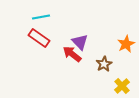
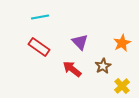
cyan line: moved 1 px left
red rectangle: moved 9 px down
orange star: moved 4 px left, 1 px up
red arrow: moved 15 px down
brown star: moved 1 px left, 2 px down
